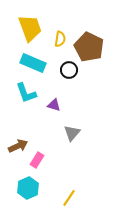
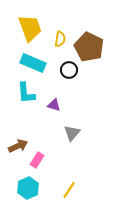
cyan L-shape: rotated 15 degrees clockwise
yellow line: moved 8 px up
